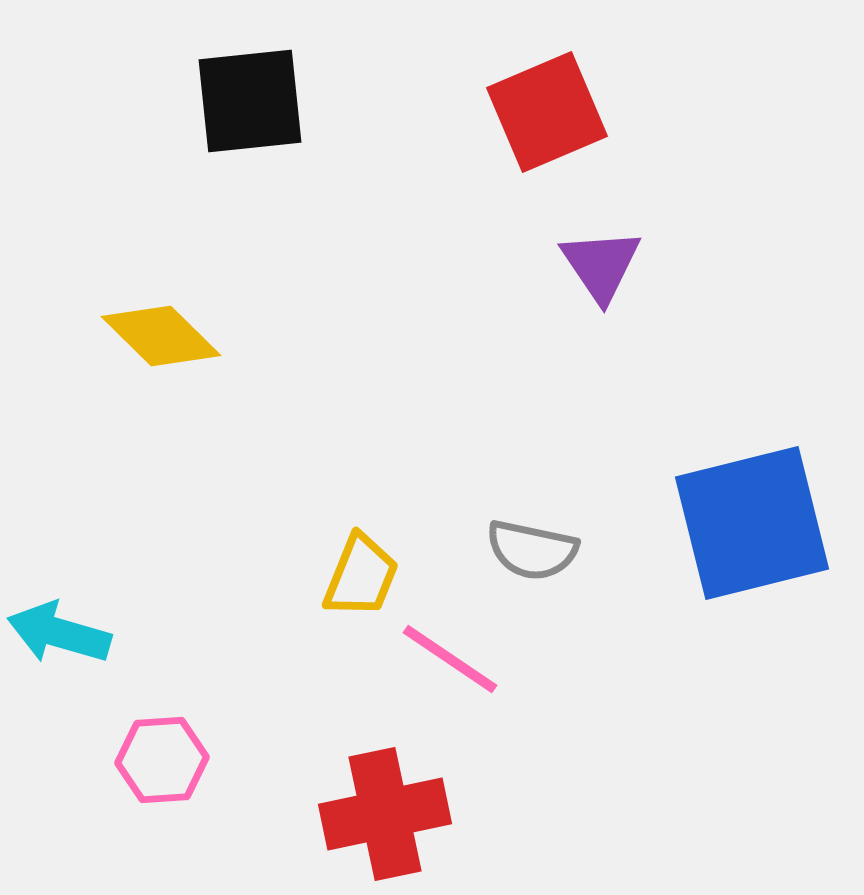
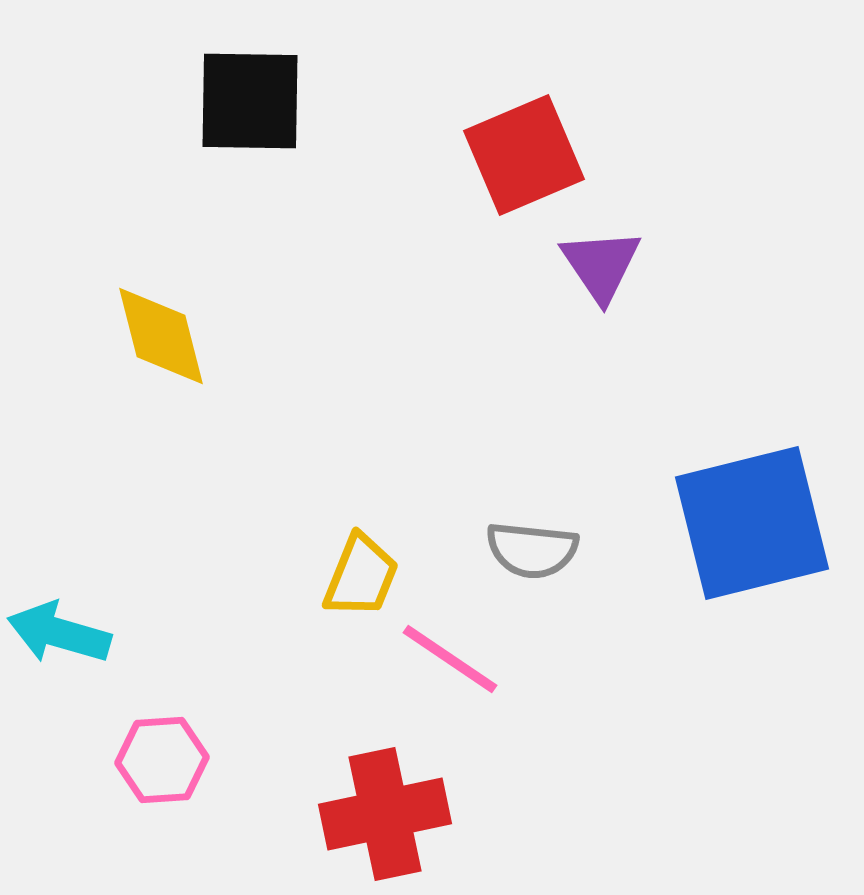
black square: rotated 7 degrees clockwise
red square: moved 23 px left, 43 px down
yellow diamond: rotated 31 degrees clockwise
gray semicircle: rotated 6 degrees counterclockwise
